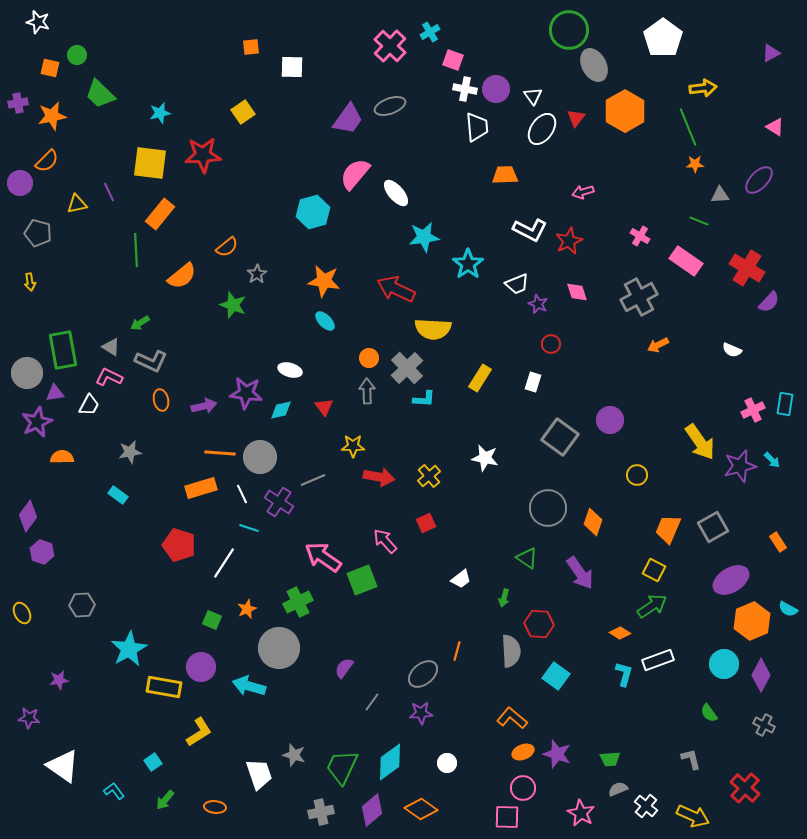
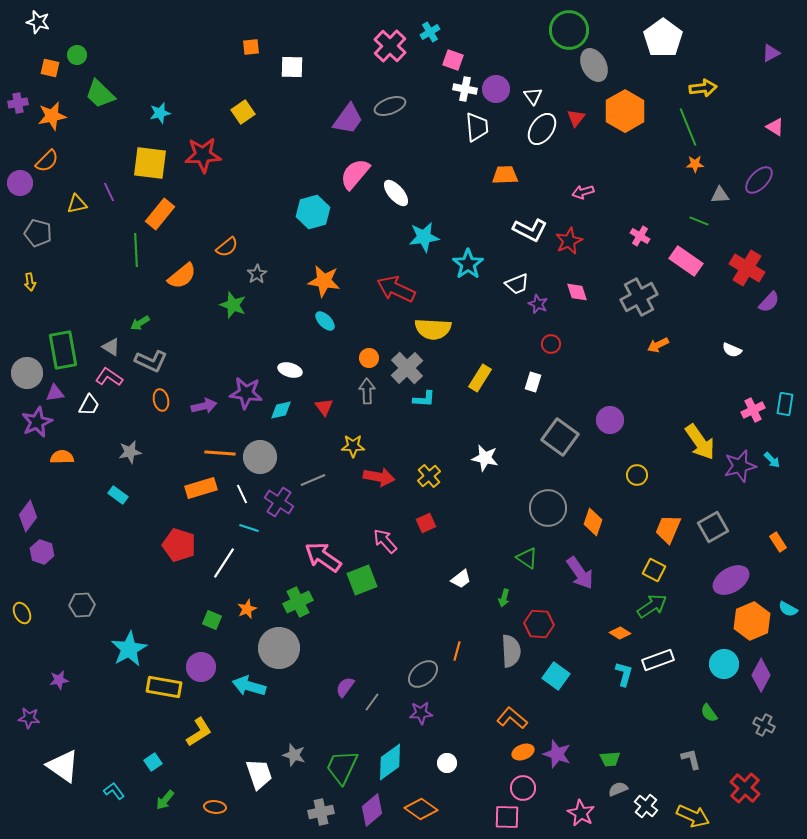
pink L-shape at (109, 377): rotated 8 degrees clockwise
purple semicircle at (344, 668): moved 1 px right, 19 px down
